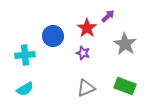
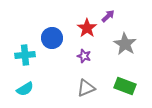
blue circle: moved 1 px left, 2 px down
purple star: moved 1 px right, 3 px down
